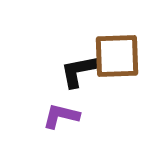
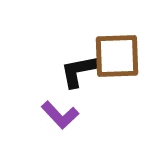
purple L-shape: moved 1 px left, 1 px up; rotated 147 degrees counterclockwise
